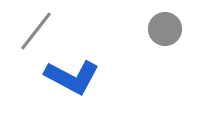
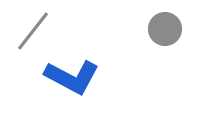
gray line: moved 3 px left
